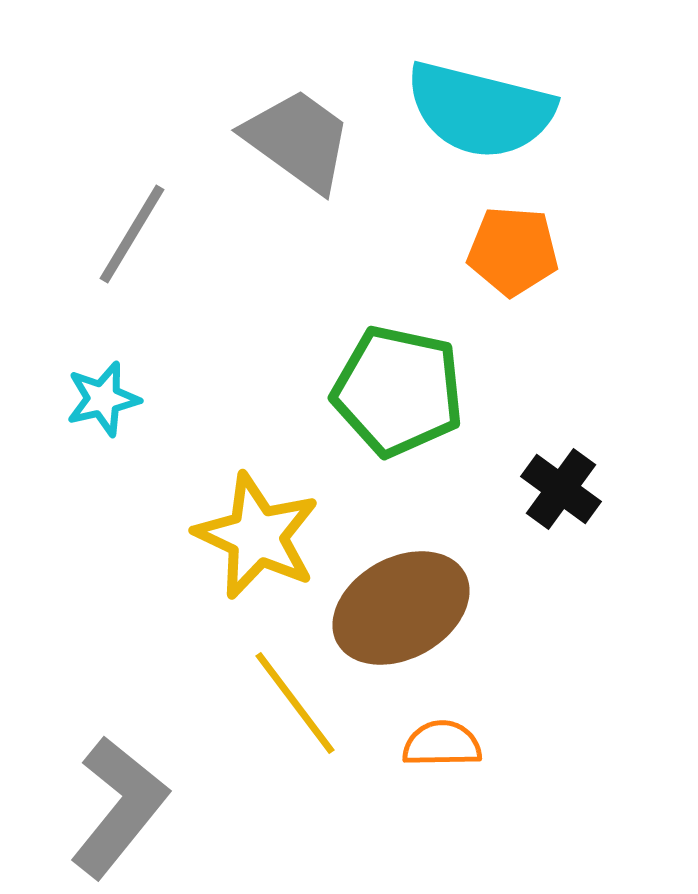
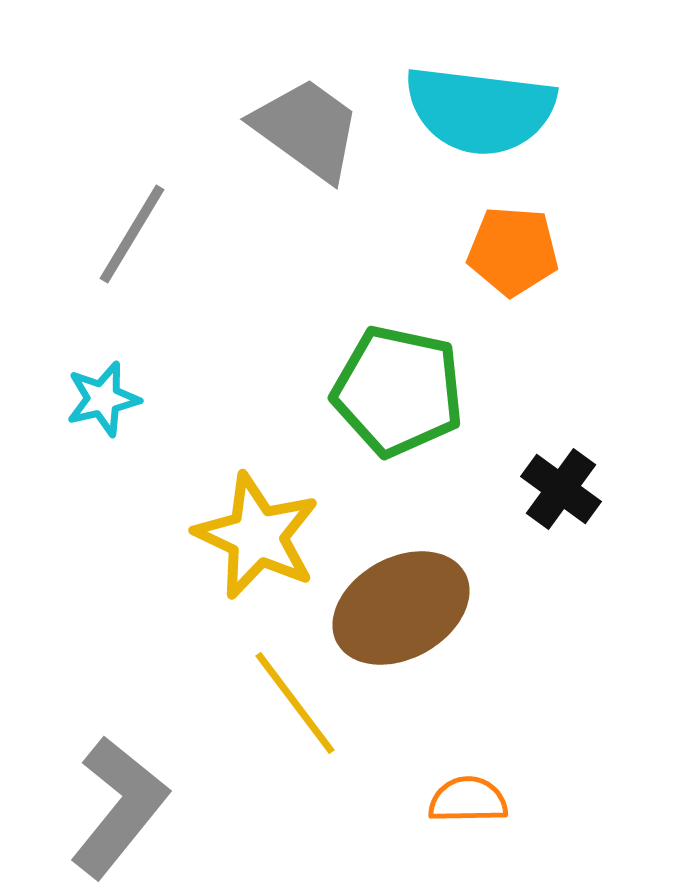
cyan semicircle: rotated 7 degrees counterclockwise
gray trapezoid: moved 9 px right, 11 px up
orange semicircle: moved 26 px right, 56 px down
